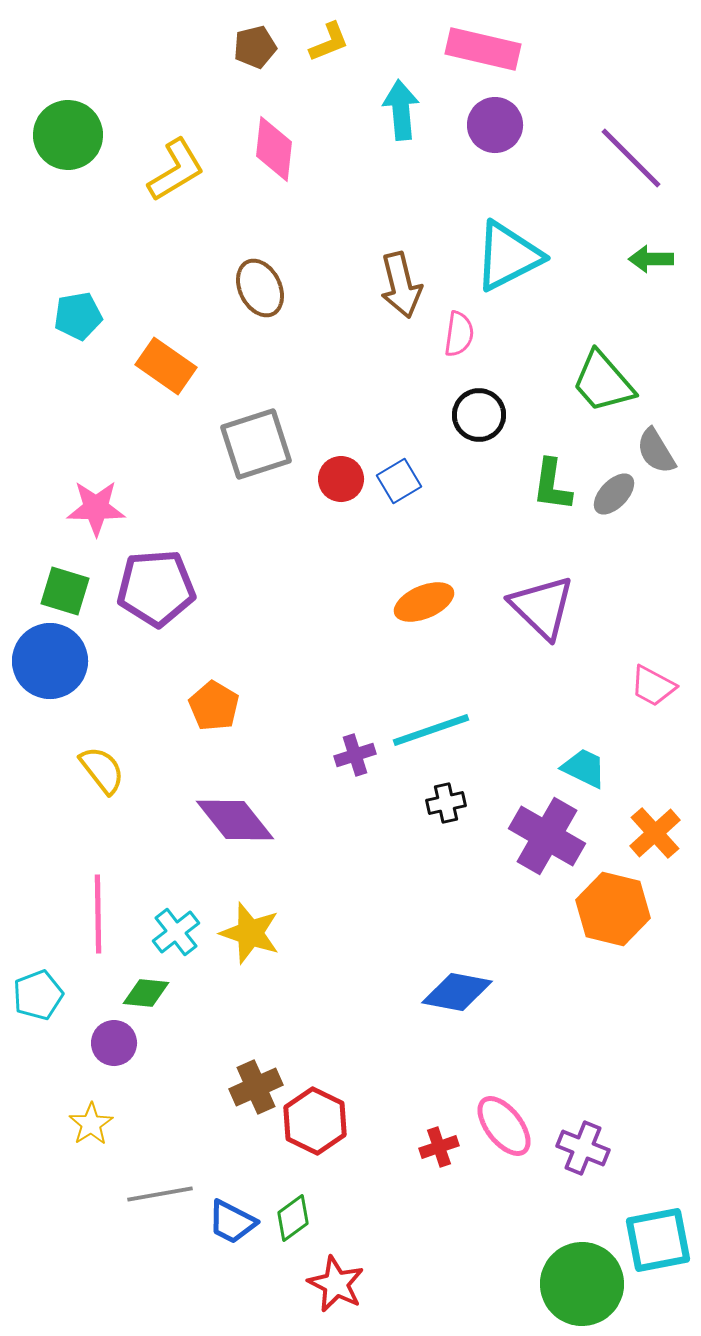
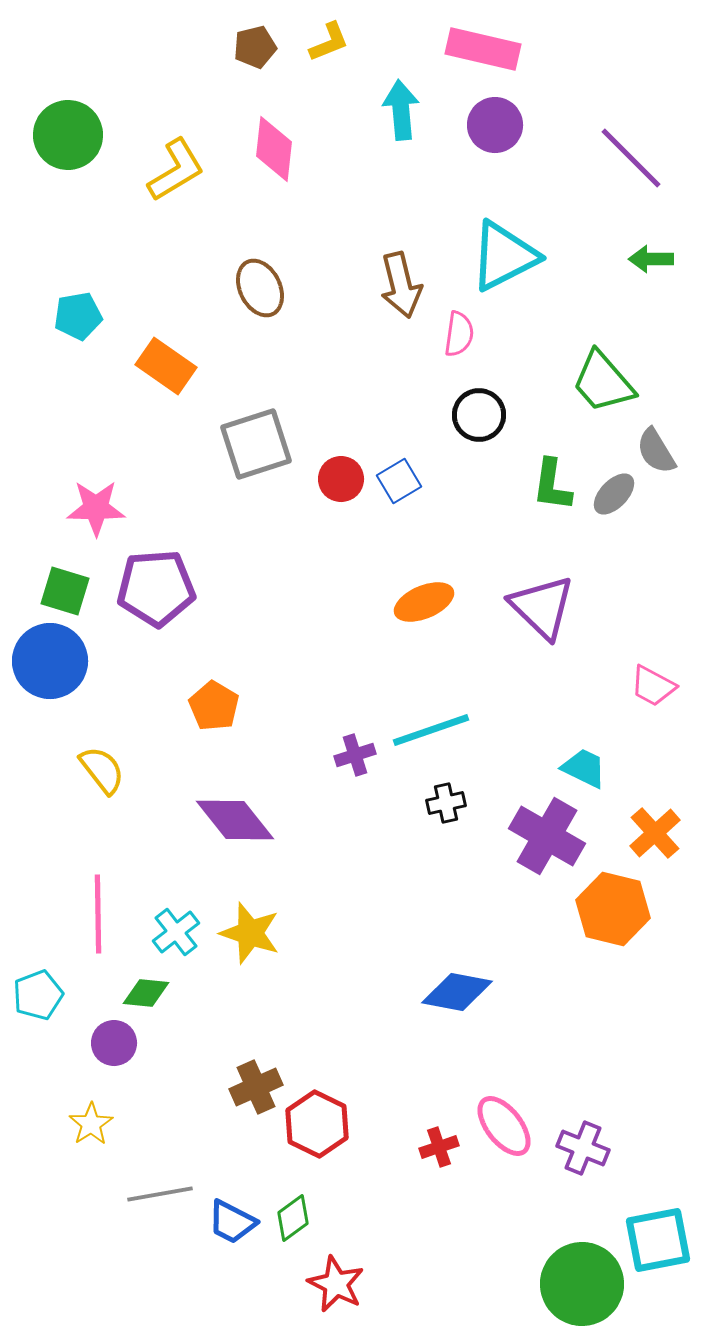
cyan triangle at (508, 256): moved 4 px left
red hexagon at (315, 1121): moved 2 px right, 3 px down
